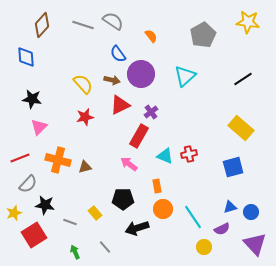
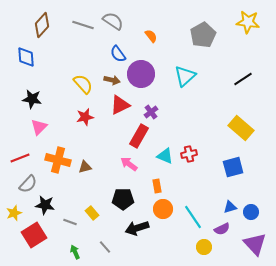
yellow rectangle at (95, 213): moved 3 px left
